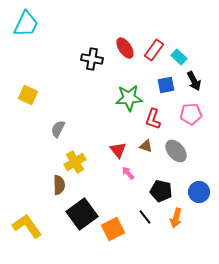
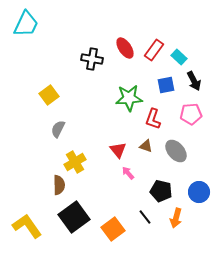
yellow square: moved 21 px right; rotated 30 degrees clockwise
black square: moved 8 px left, 3 px down
orange square: rotated 10 degrees counterclockwise
